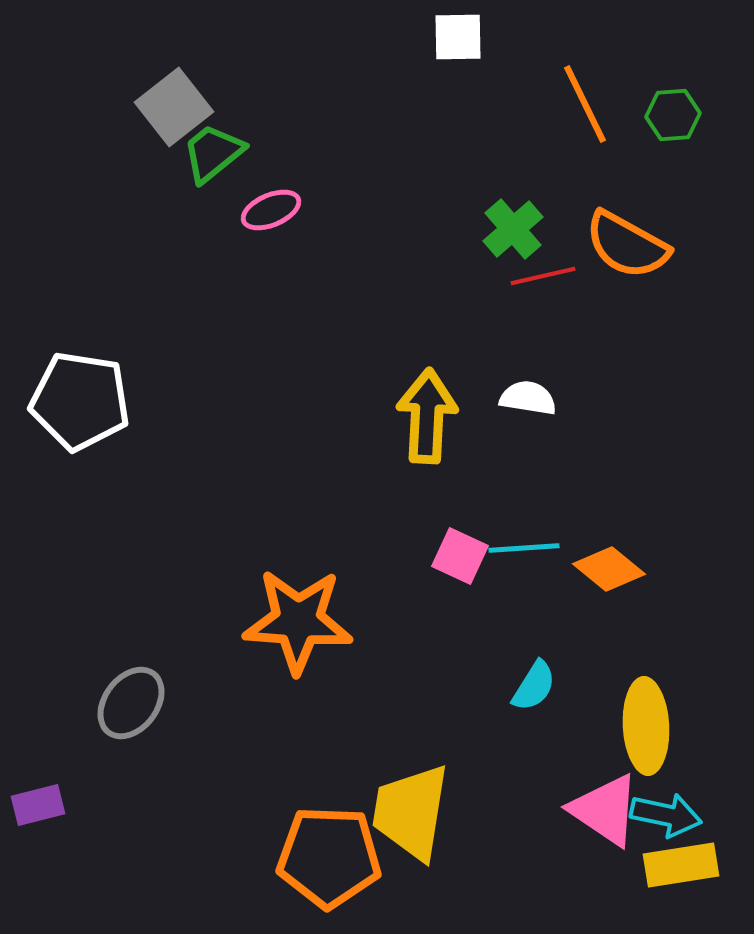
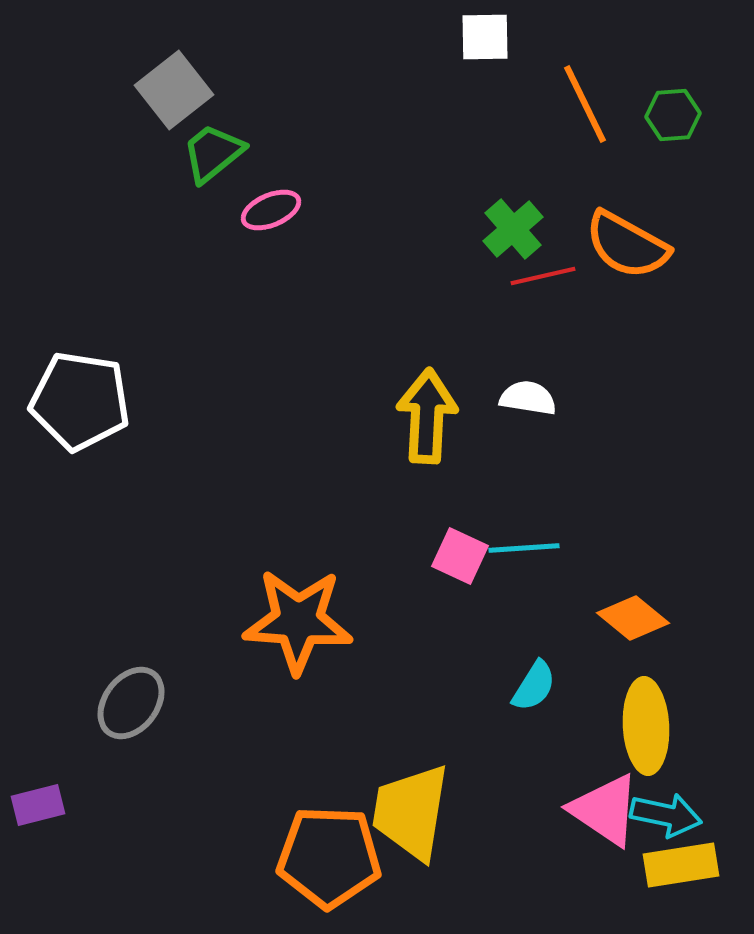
white square: moved 27 px right
gray square: moved 17 px up
orange diamond: moved 24 px right, 49 px down
